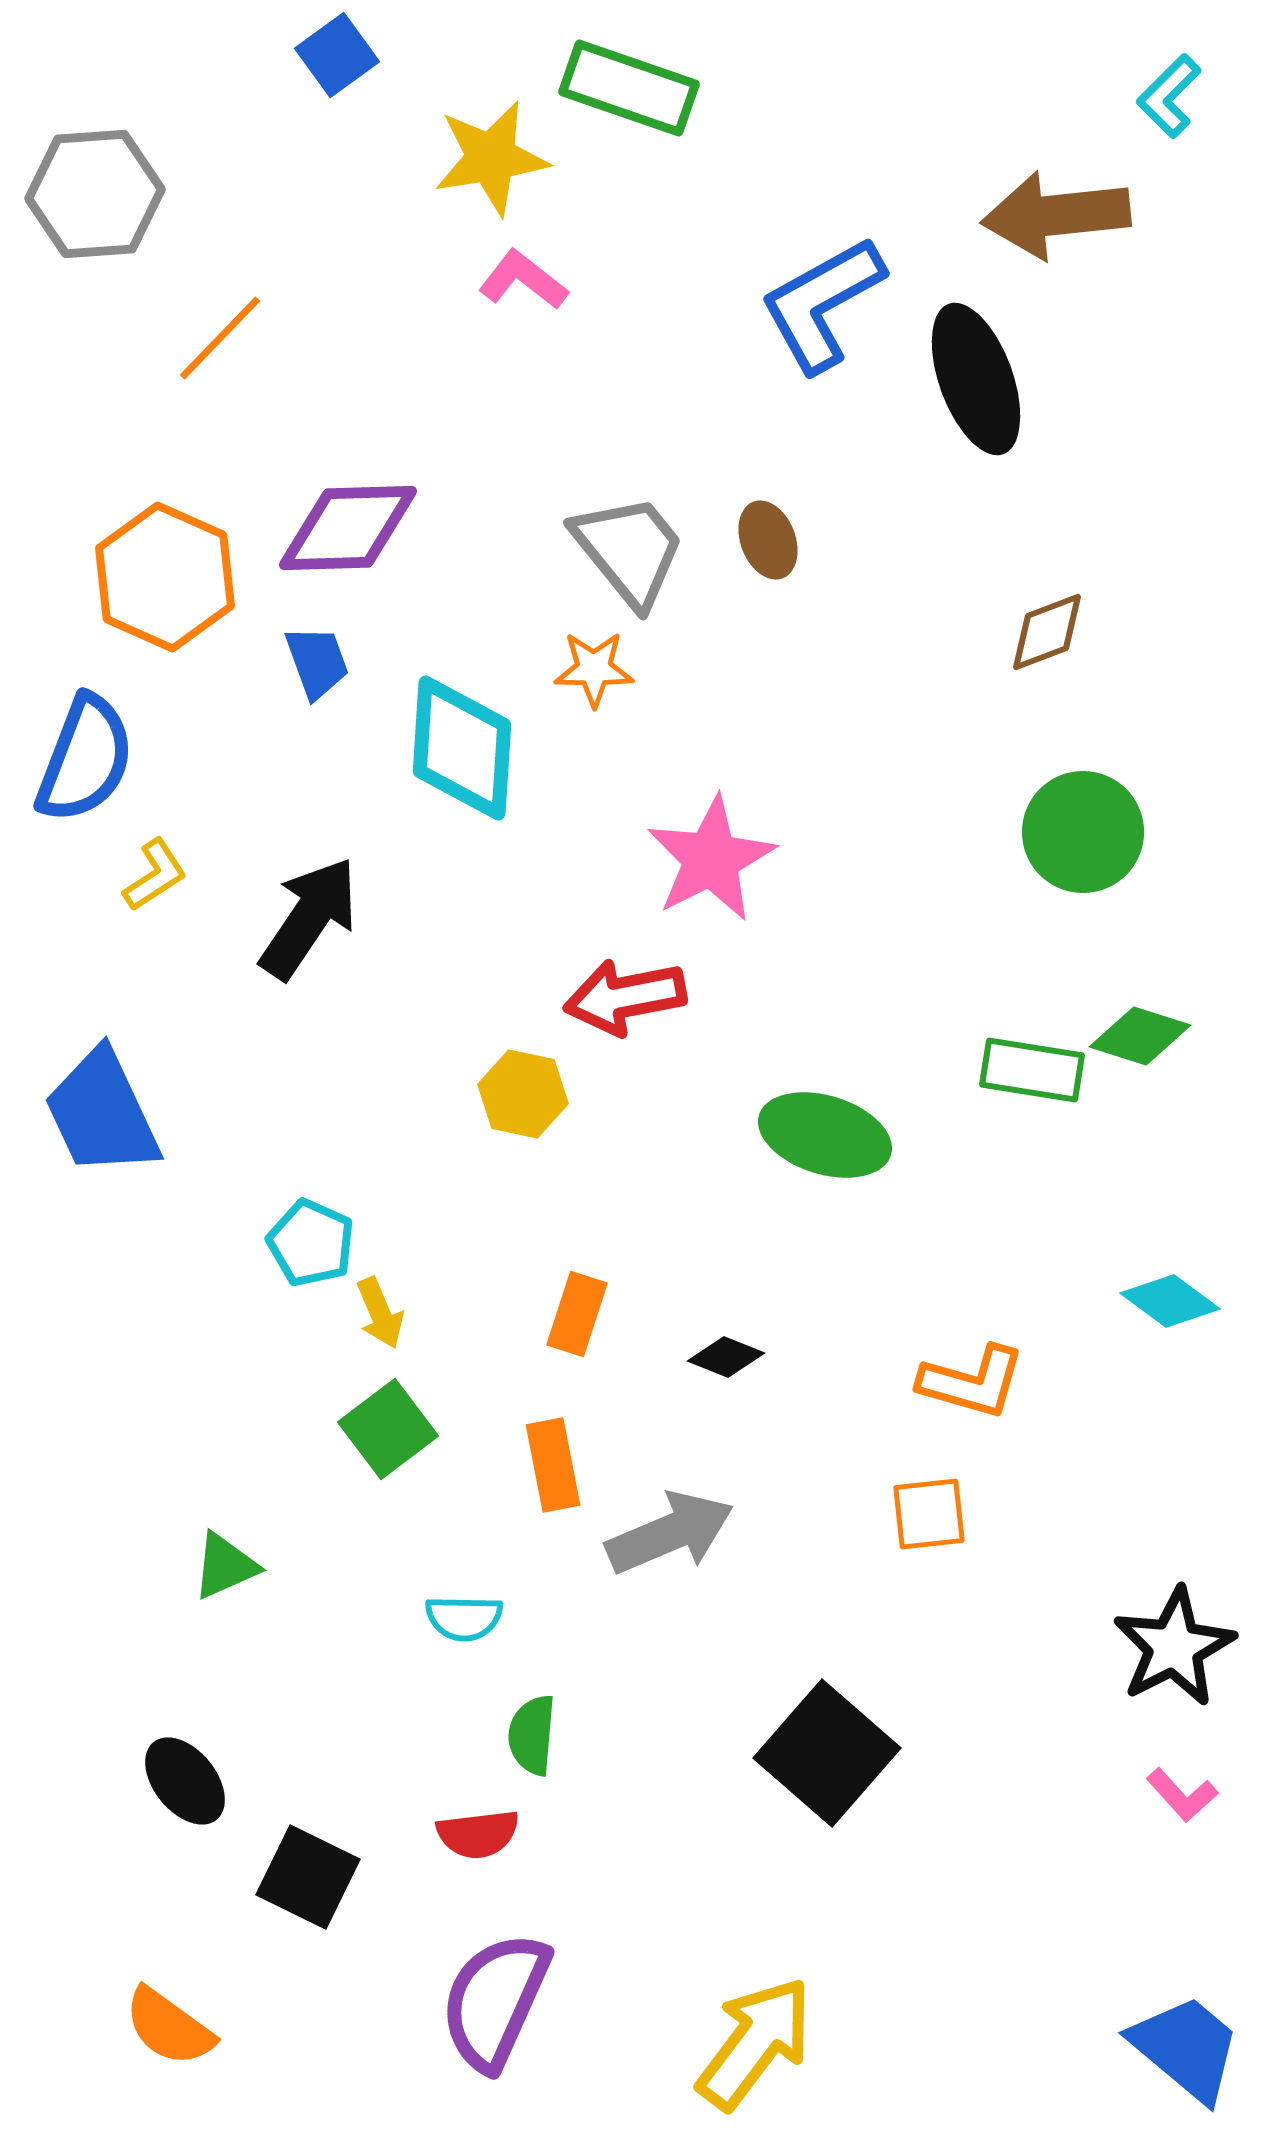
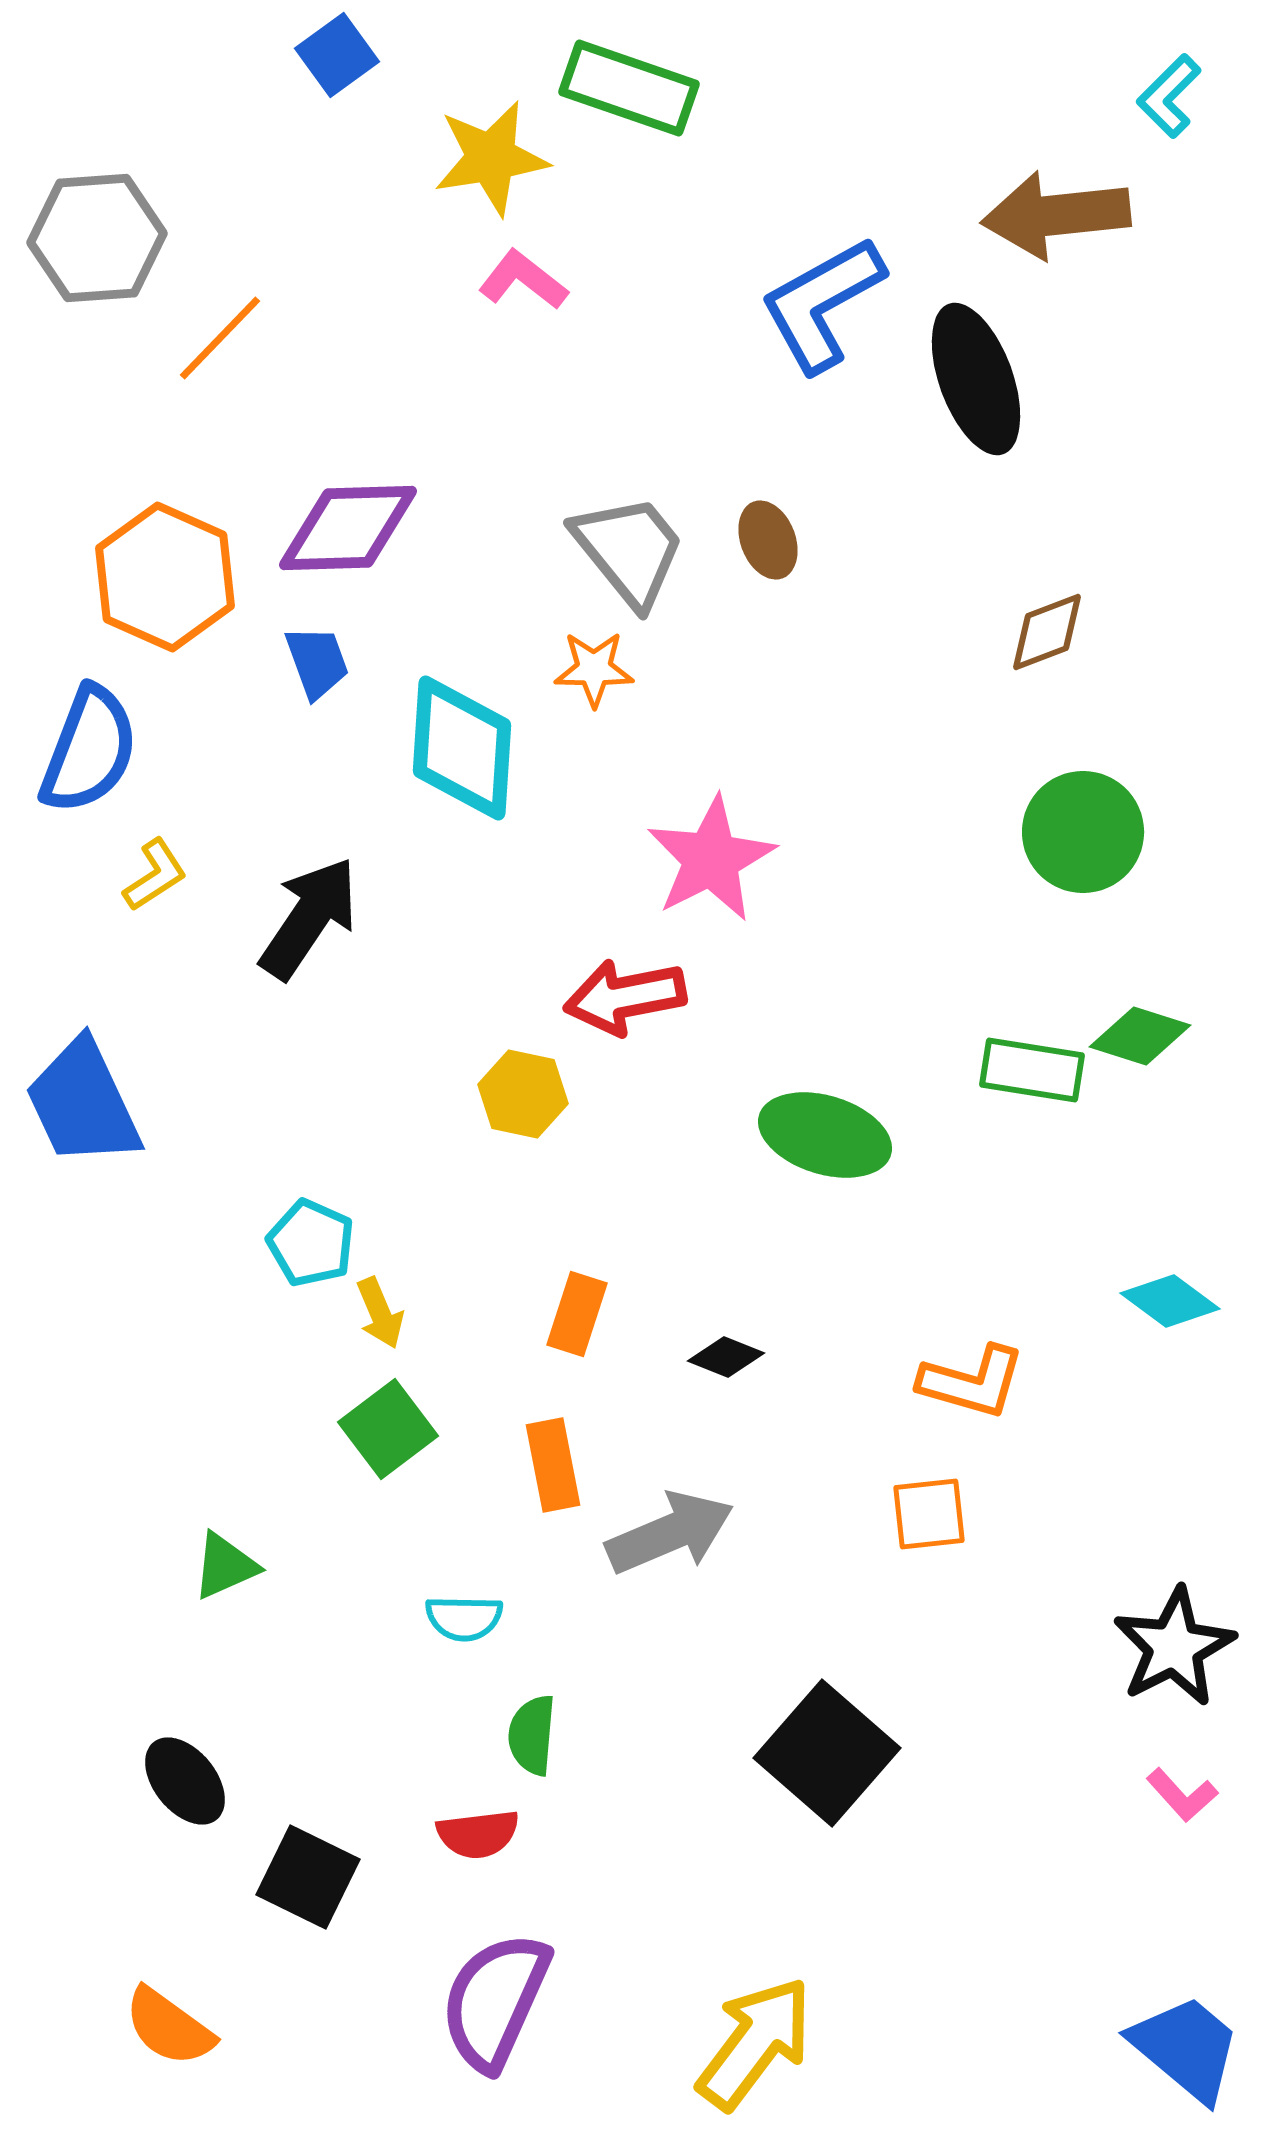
gray hexagon at (95, 194): moved 2 px right, 44 px down
blue semicircle at (85, 759): moved 4 px right, 9 px up
blue trapezoid at (102, 1113): moved 19 px left, 10 px up
